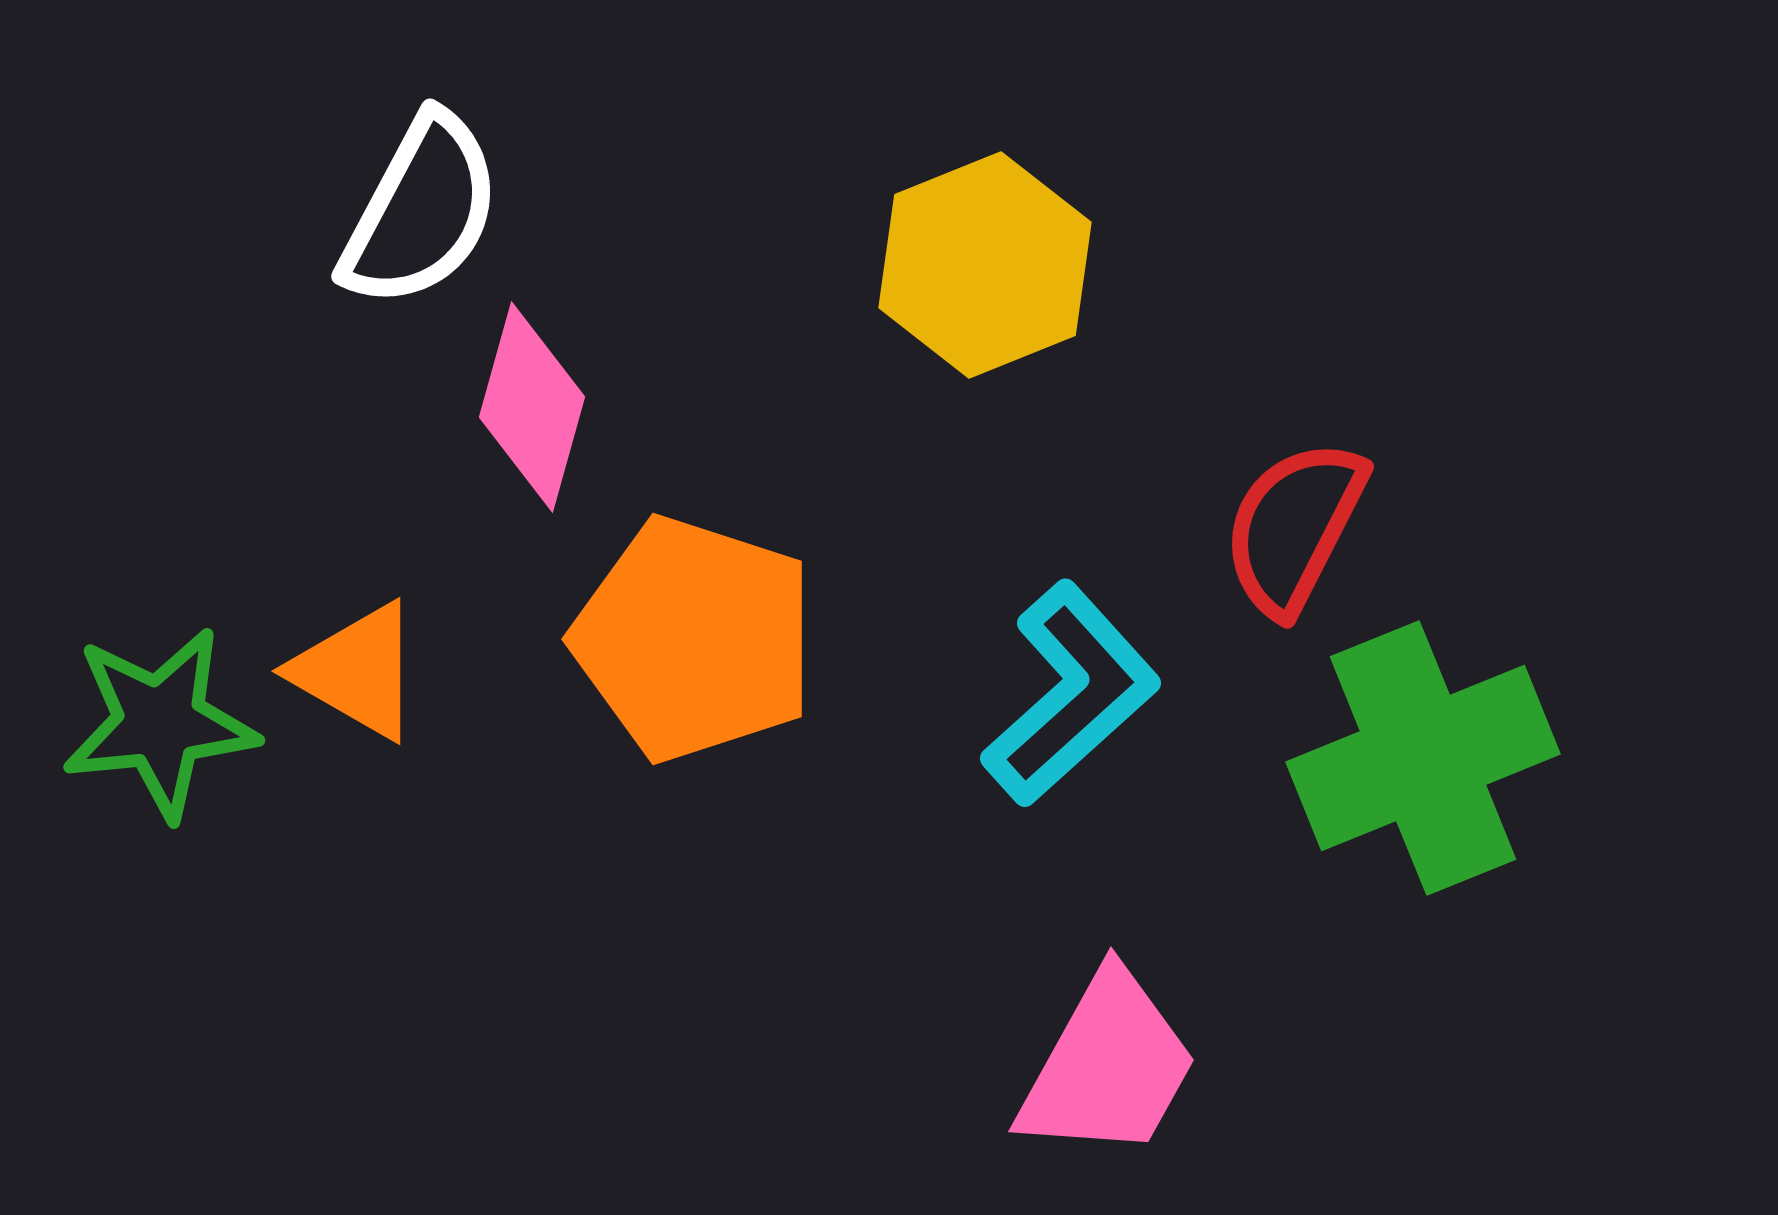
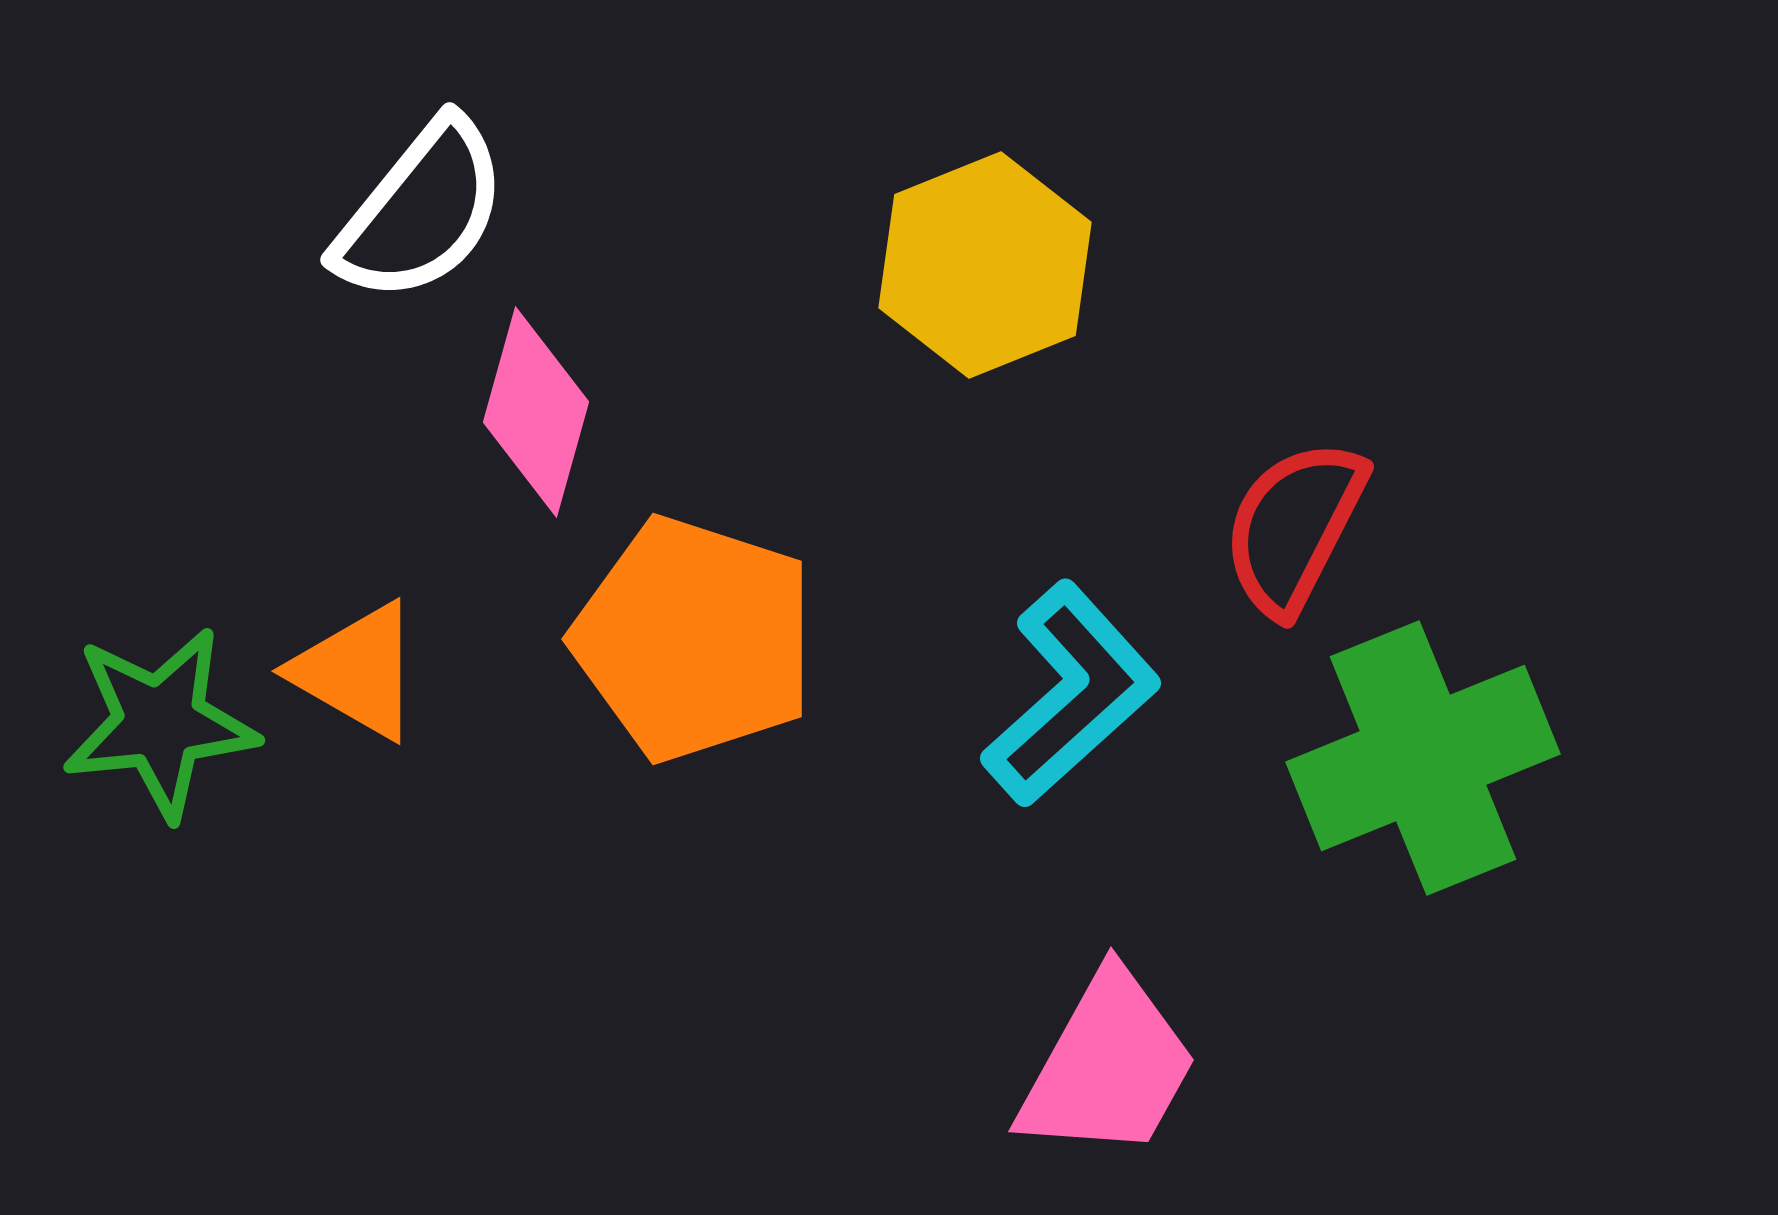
white semicircle: rotated 11 degrees clockwise
pink diamond: moved 4 px right, 5 px down
